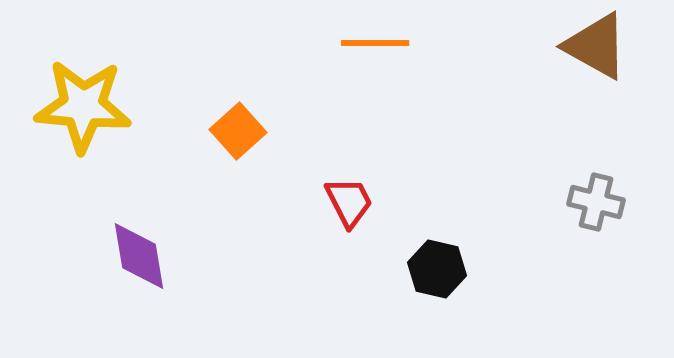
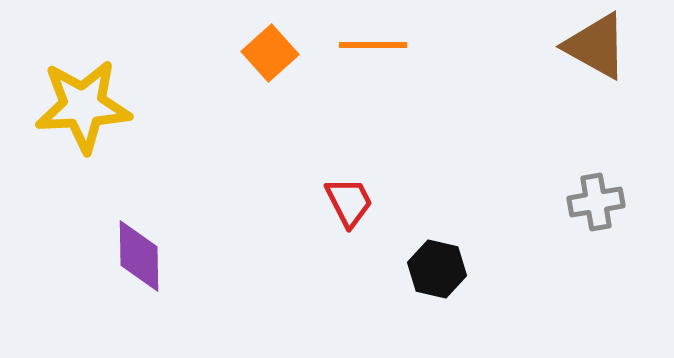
orange line: moved 2 px left, 2 px down
yellow star: rotated 8 degrees counterclockwise
orange square: moved 32 px right, 78 px up
gray cross: rotated 24 degrees counterclockwise
purple diamond: rotated 8 degrees clockwise
